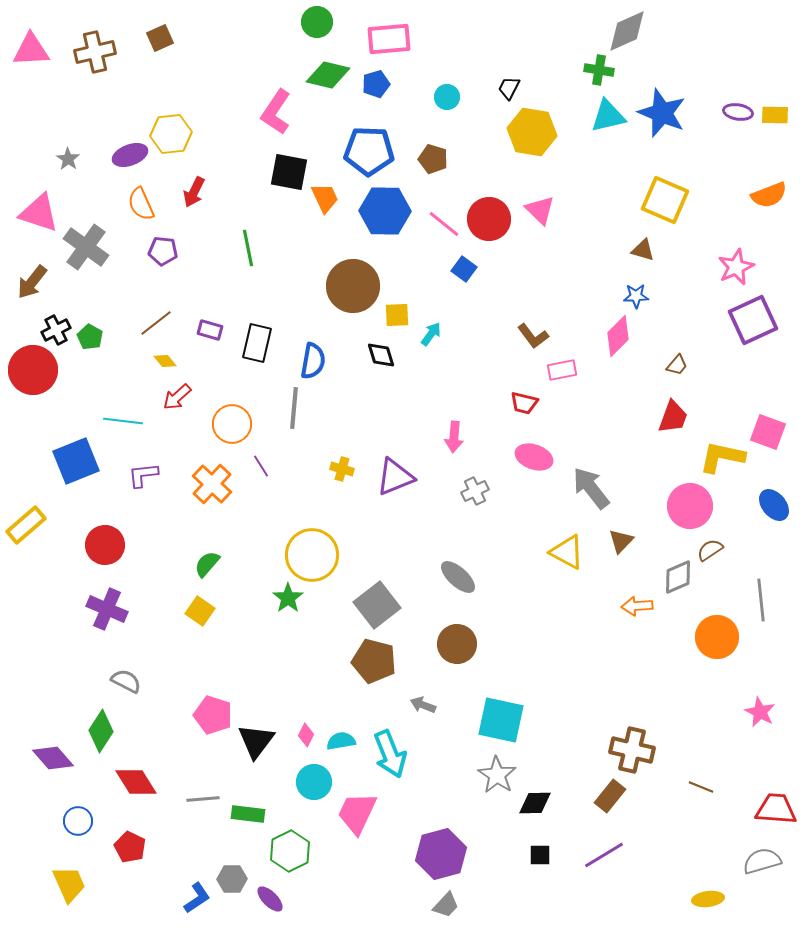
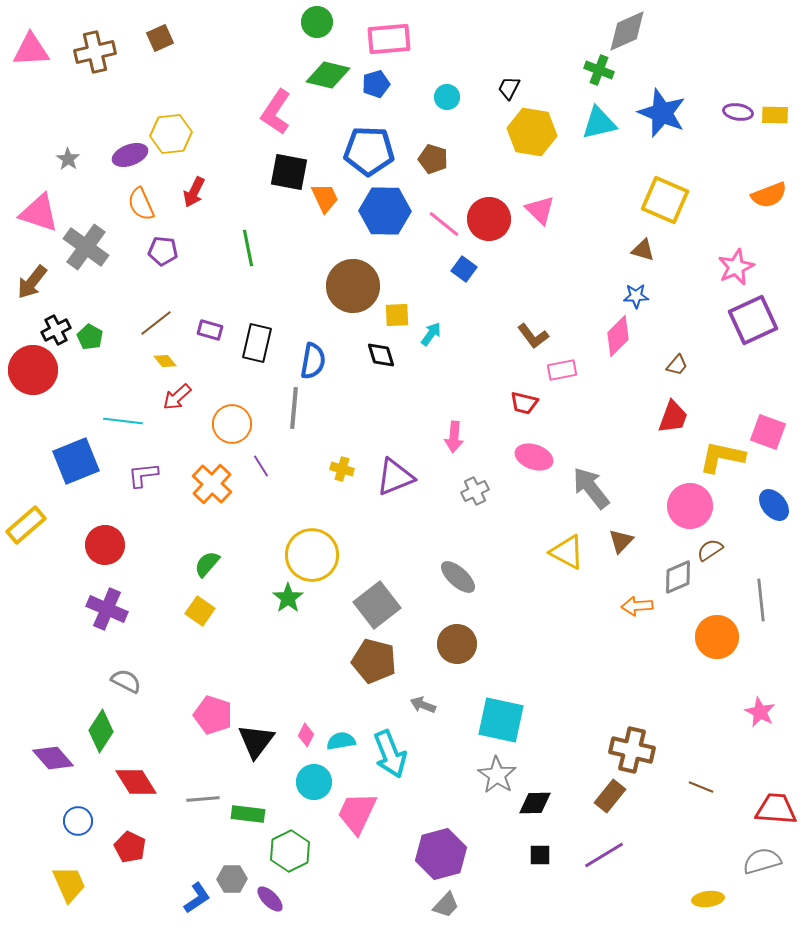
green cross at (599, 70): rotated 12 degrees clockwise
cyan triangle at (608, 116): moved 9 px left, 7 px down
